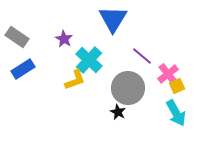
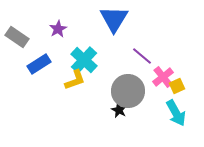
blue triangle: moved 1 px right
purple star: moved 6 px left, 10 px up; rotated 12 degrees clockwise
cyan cross: moved 5 px left
blue rectangle: moved 16 px right, 5 px up
pink cross: moved 5 px left, 3 px down
gray circle: moved 3 px down
black star: moved 1 px right, 2 px up
